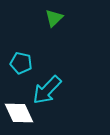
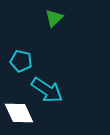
cyan pentagon: moved 2 px up
cyan arrow: rotated 100 degrees counterclockwise
